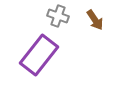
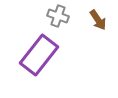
brown arrow: moved 3 px right
